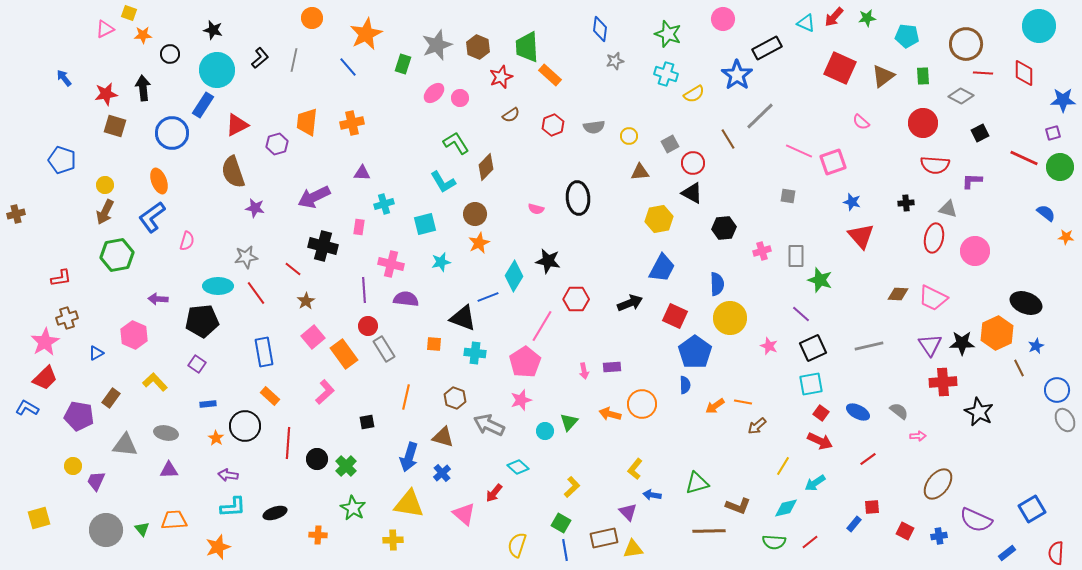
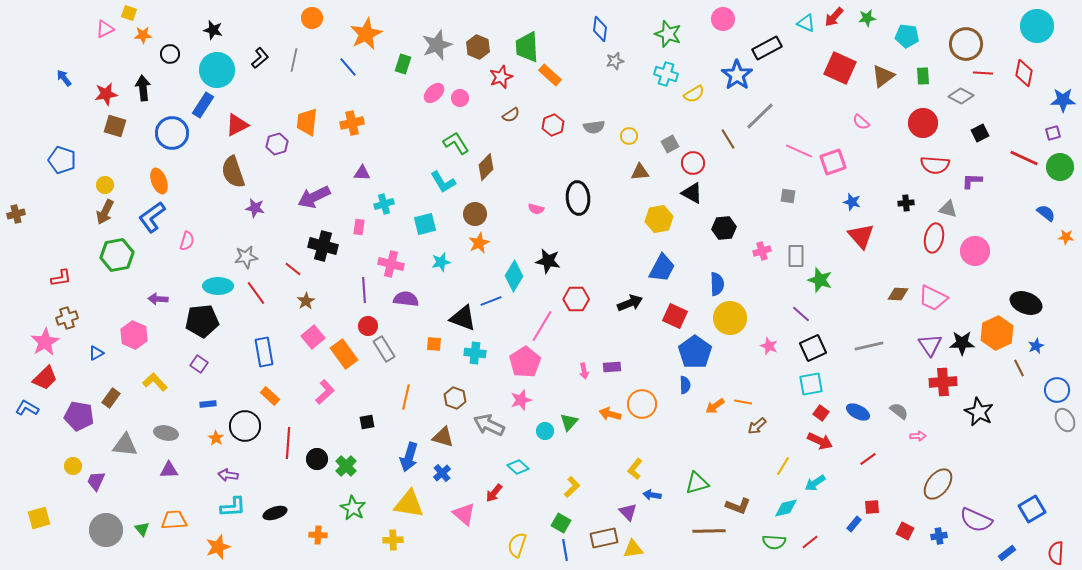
cyan circle at (1039, 26): moved 2 px left
red diamond at (1024, 73): rotated 12 degrees clockwise
blue line at (488, 297): moved 3 px right, 4 px down
purple square at (197, 364): moved 2 px right
